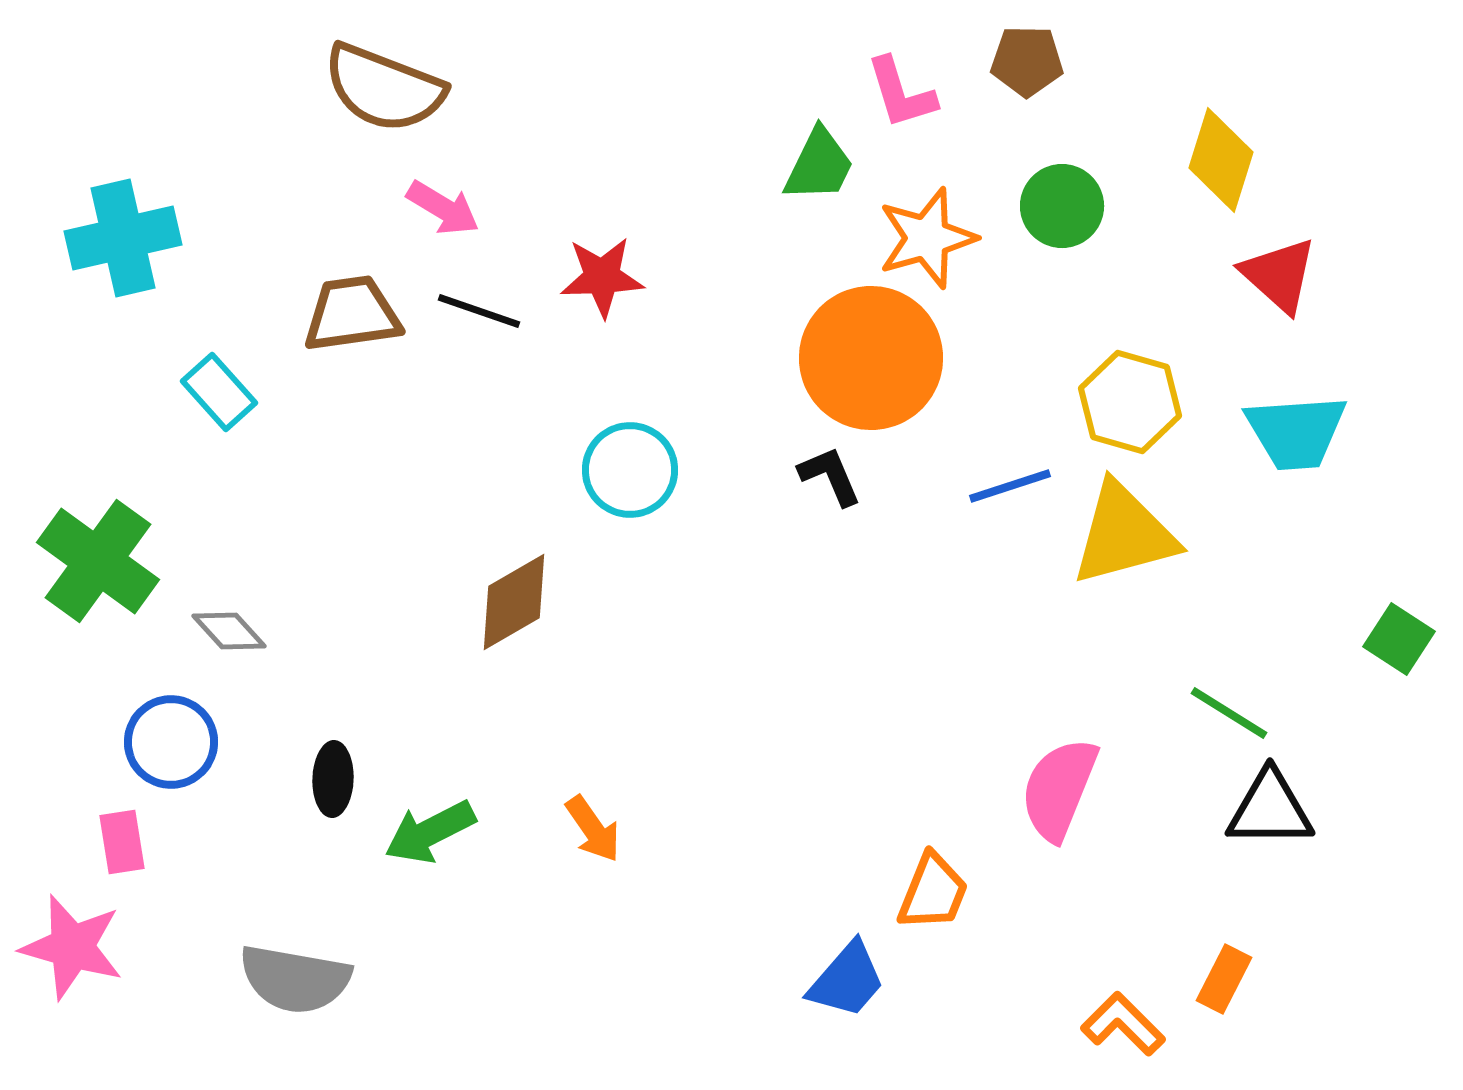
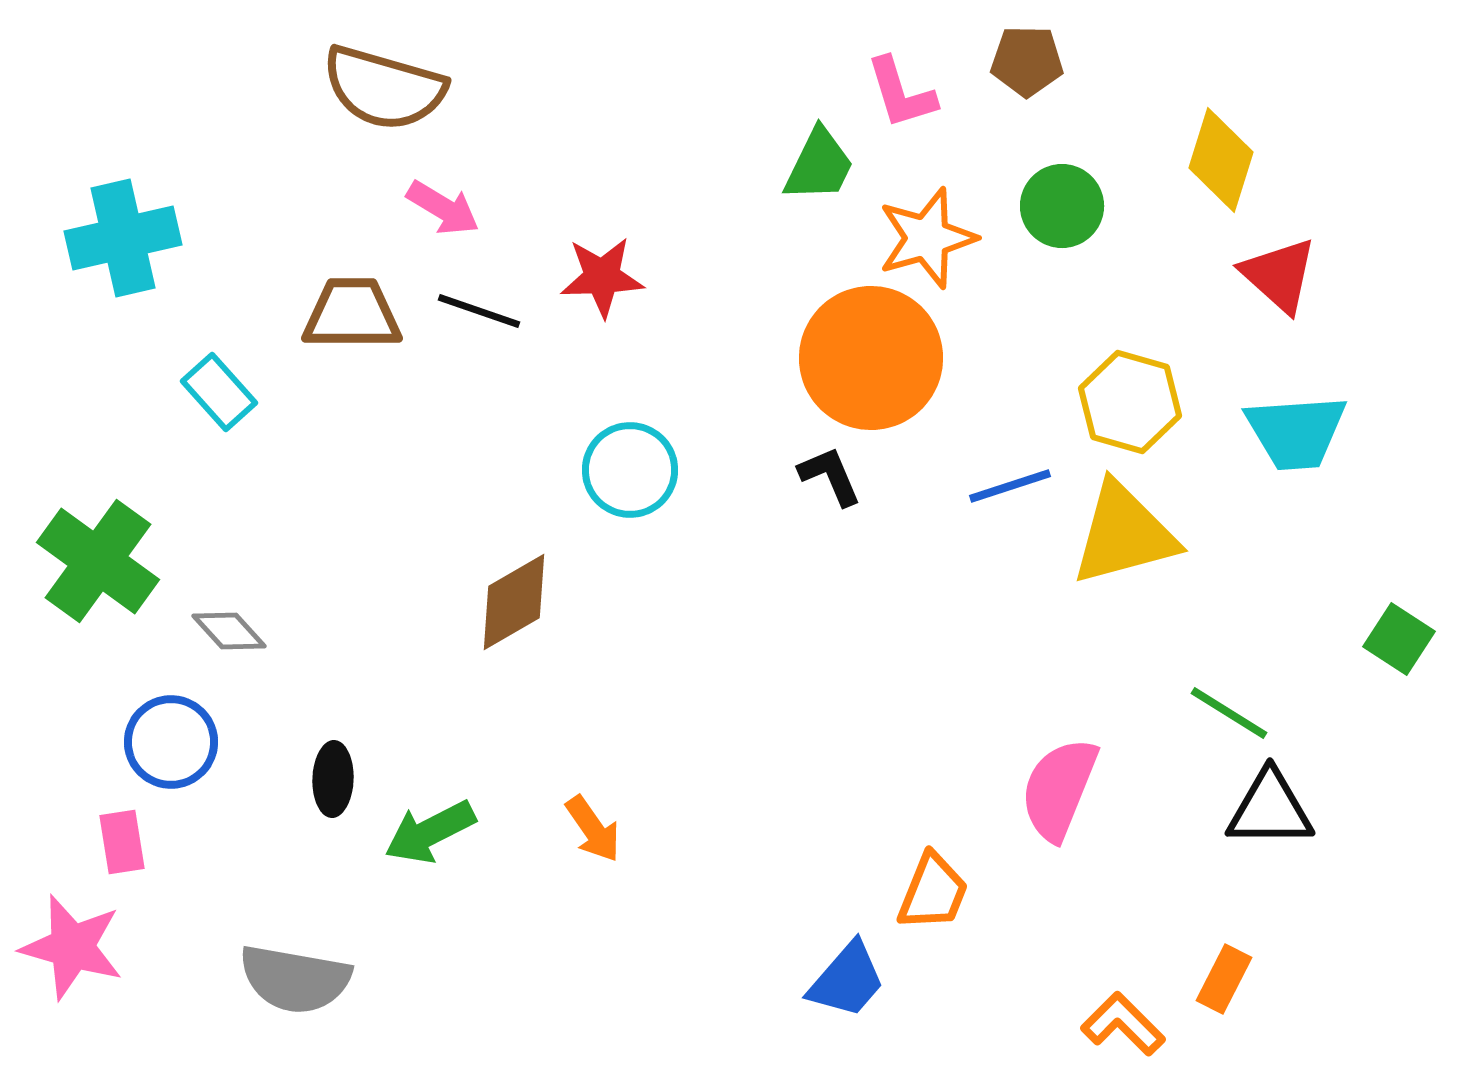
brown semicircle: rotated 5 degrees counterclockwise
brown trapezoid: rotated 8 degrees clockwise
